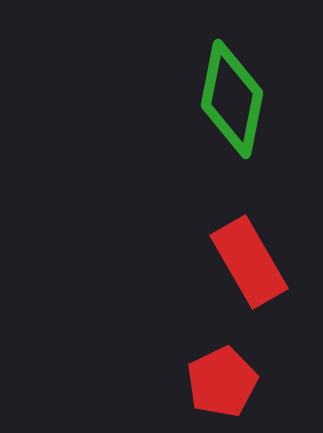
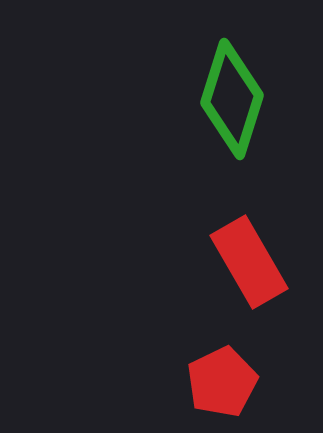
green diamond: rotated 6 degrees clockwise
